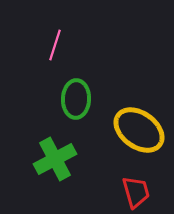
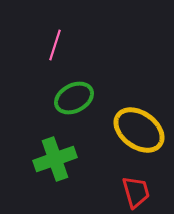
green ellipse: moved 2 px left, 1 px up; rotated 60 degrees clockwise
green cross: rotated 9 degrees clockwise
